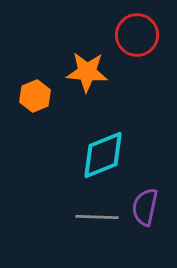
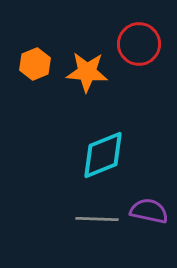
red circle: moved 2 px right, 9 px down
orange hexagon: moved 32 px up
purple semicircle: moved 4 px right, 4 px down; rotated 90 degrees clockwise
gray line: moved 2 px down
